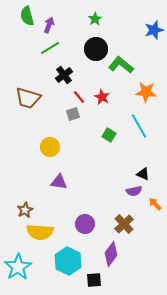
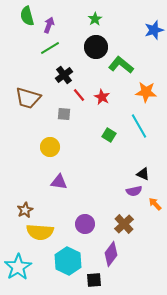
black circle: moved 2 px up
red line: moved 2 px up
gray square: moved 9 px left; rotated 24 degrees clockwise
